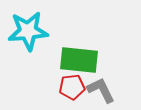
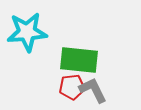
cyan star: moved 1 px left, 1 px down
gray L-shape: moved 8 px left
